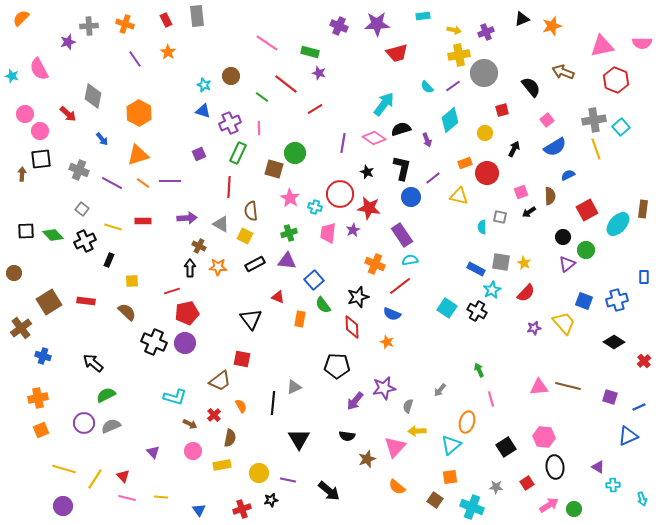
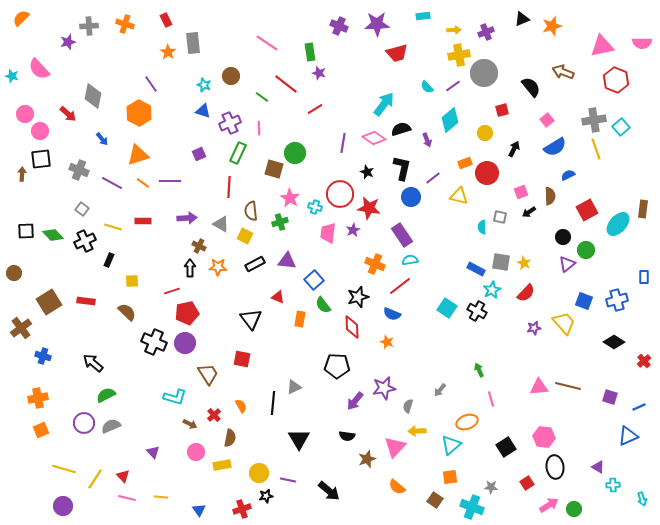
gray rectangle at (197, 16): moved 4 px left, 27 px down
yellow arrow at (454, 30): rotated 16 degrees counterclockwise
green rectangle at (310, 52): rotated 66 degrees clockwise
purple line at (135, 59): moved 16 px right, 25 px down
pink semicircle at (39, 69): rotated 15 degrees counterclockwise
green cross at (289, 233): moved 9 px left, 11 px up
brown trapezoid at (220, 381): moved 12 px left, 7 px up; rotated 85 degrees counterclockwise
orange ellipse at (467, 422): rotated 55 degrees clockwise
pink circle at (193, 451): moved 3 px right, 1 px down
gray star at (496, 487): moved 5 px left
black star at (271, 500): moved 5 px left, 4 px up
